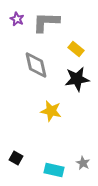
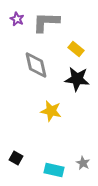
black star: rotated 15 degrees clockwise
